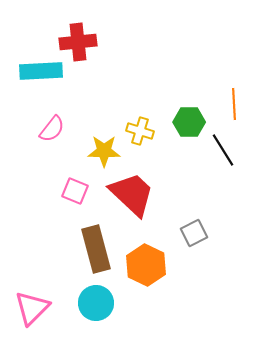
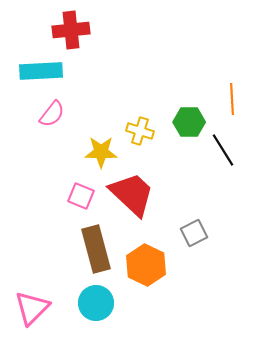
red cross: moved 7 px left, 12 px up
orange line: moved 2 px left, 5 px up
pink semicircle: moved 15 px up
yellow star: moved 3 px left, 1 px down
pink square: moved 6 px right, 5 px down
